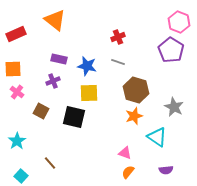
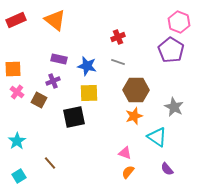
red rectangle: moved 14 px up
brown hexagon: rotated 15 degrees counterclockwise
brown square: moved 2 px left, 11 px up
black square: rotated 25 degrees counterclockwise
purple semicircle: moved 1 px right, 1 px up; rotated 56 degrees clockwise
cyan square: moved 2 px left; rotated 16 degrees clockwise
